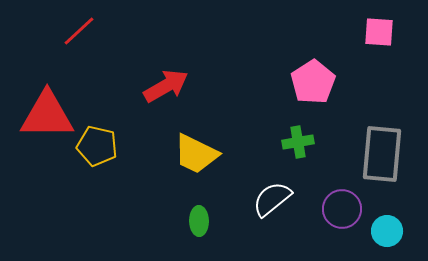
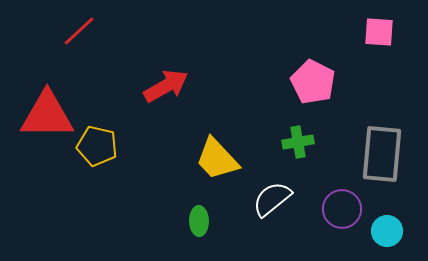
pink pentagon: rotated 12 degrees counterclockwise
yellow trapezoid: moved 21 px right, 5 px down; rotated 21 degrees clockwise
